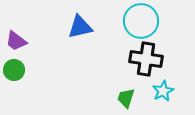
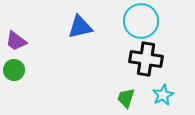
cyan star: moved 4 px down
